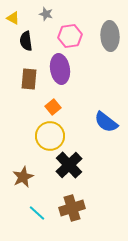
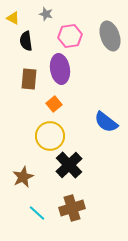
gray ellipse: rotated 16 degrees counterclockwise
orange square: moved 1 px right, 3 px up
